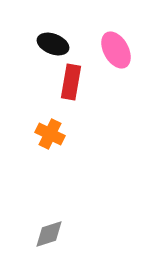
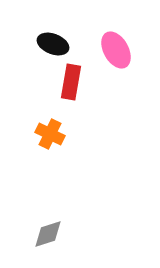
gray diamond: moved 1 px left
